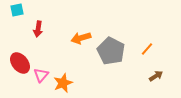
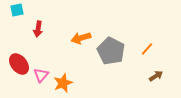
red ellipse: moved 1 px left, 1 px down
